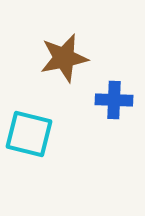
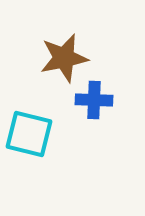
blue cross: moved 20 px left
